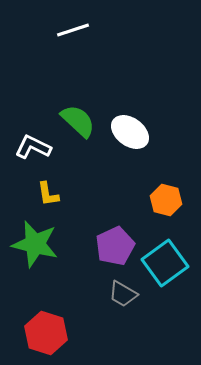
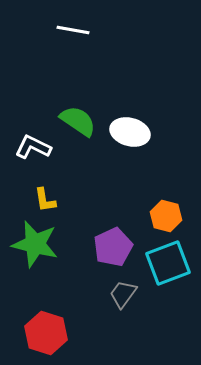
white line: rotated 28 degrees clockwise
green semicircle: rotated 9 degrees counterclockwise
white ellipse: rotated 21 degrees counterclockwise
yellow L-shape: moved 3 px left, 6 px down
orange hexagon: moved 16 px down
purple pentagon: moved 2 px left, 1 px down
cyan square: moved 3 px right; rotated 15 degrees clockwise
gray trapezoid: rotated 96 degrees clockwise
